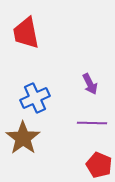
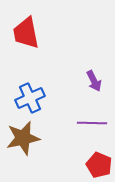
purple arrow: moved 4 px right, 3 px up
blue cross: moved 5 px left
brown star: rotated 24 degrees clockwise
